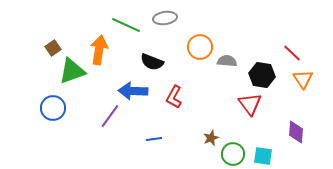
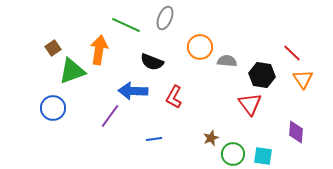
gray ellipse: rotated 60 degrees counterclockwise
